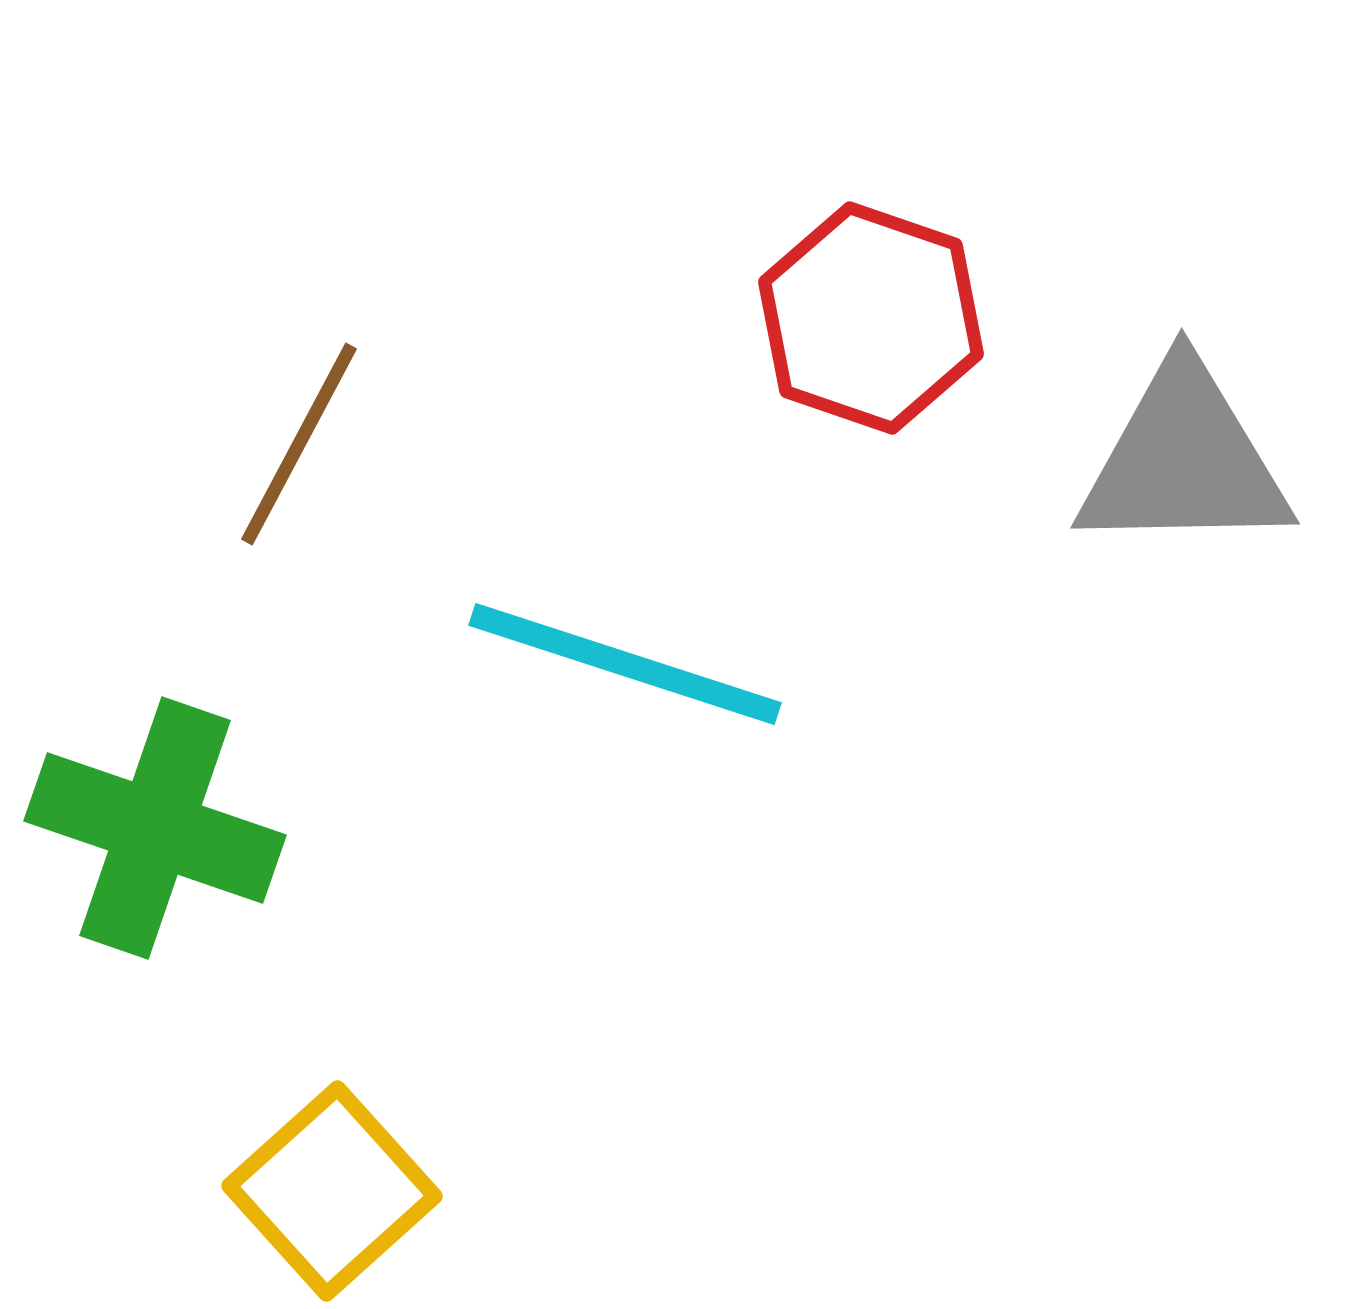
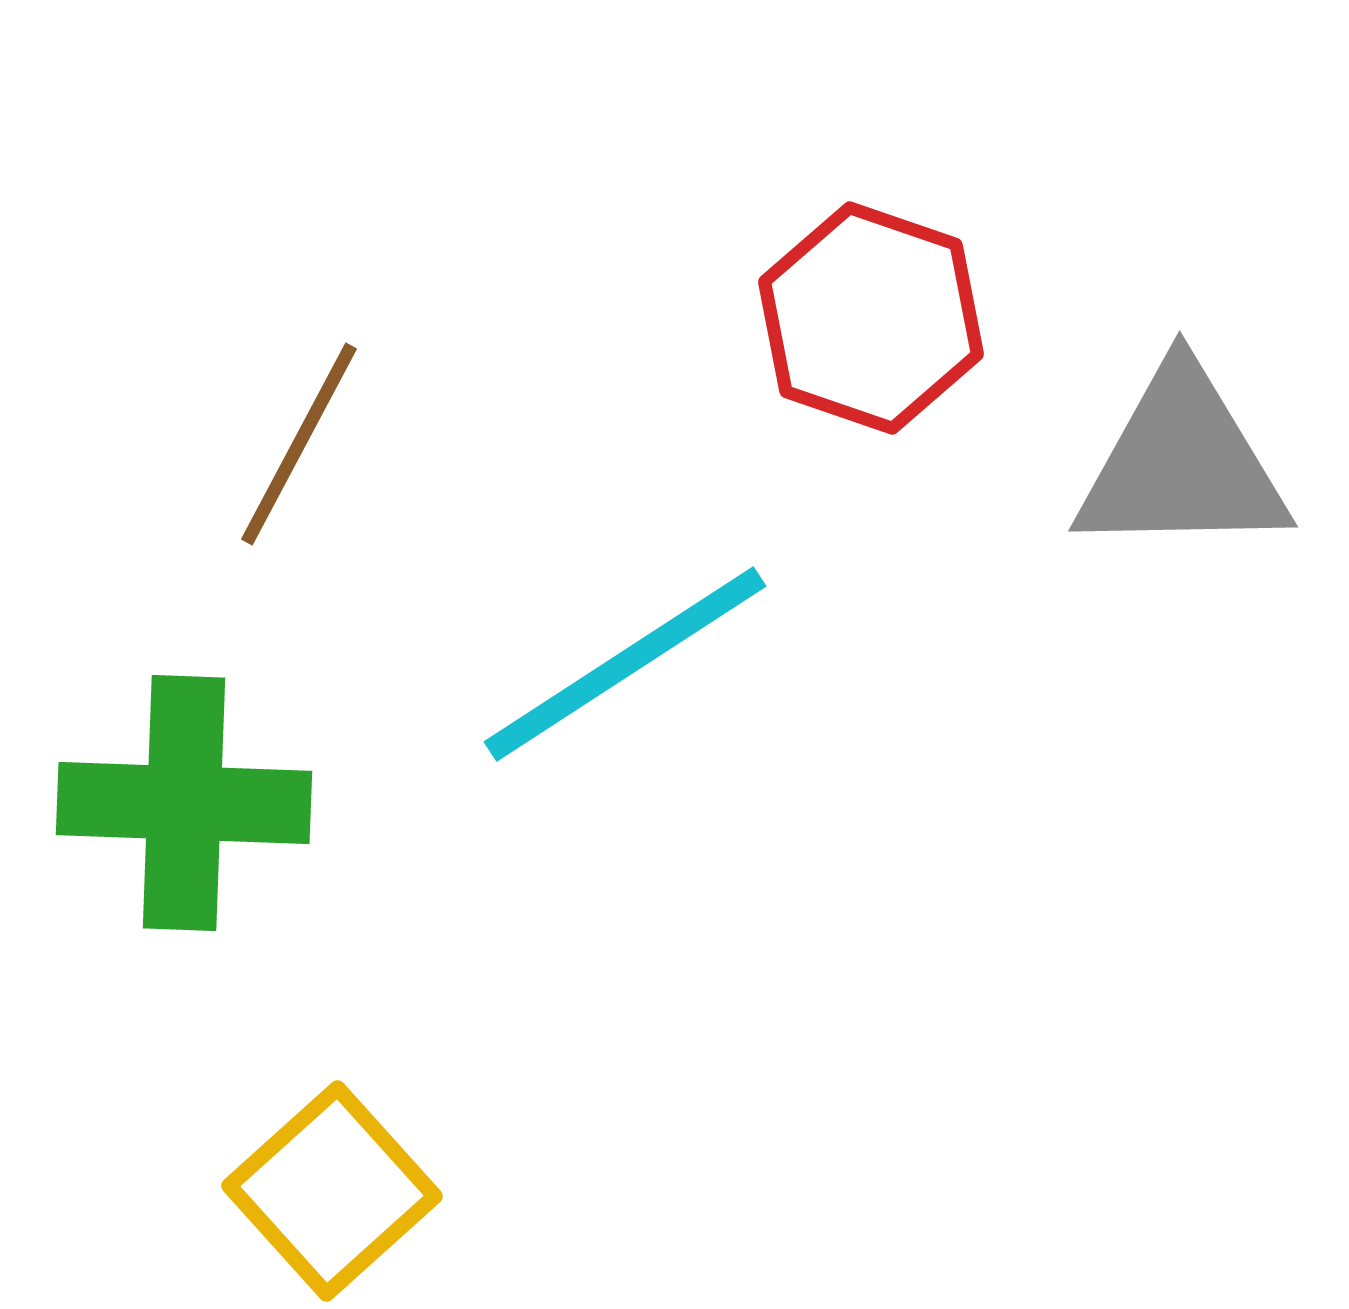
gray triangle: moved 2 px left, 3 px down
cyan line: rotated 51 degrees counterclockwise
green cross: moved 29 px right, 25 px up; rotated 17 degrees counterclockwise
